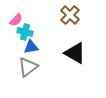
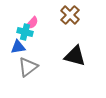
pink semicircle: moved 16 px right, 3 px down
blue triangle: moved 13 px left
black triangle: moved 3 px down; rotated 15 degrees counterclockwise
